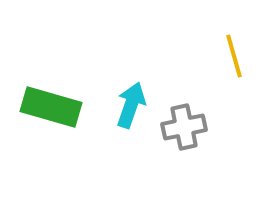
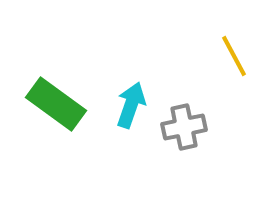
yellow line: rotated 12 degrees counterclockwise
green rectangle: moved 5 px right, 3 px up; rotated 20 degrees clockwise
